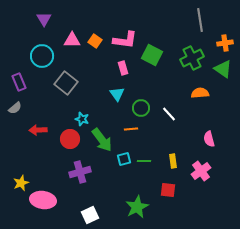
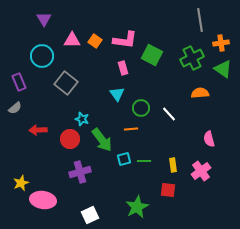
orange cross: moved 4 px left
yellow rectangle: moved 4 px down
